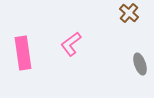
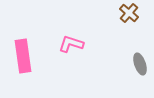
pink L-shape: rotated 55 degrees clockwise
pink rectangle: moved 3 px down
